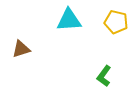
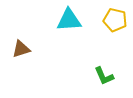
yellow pentagon: moved 1 px left, 2 px up
green L-shape: rotated 60 degrees counterclockwise
